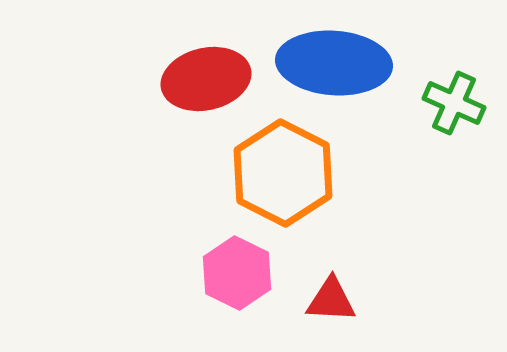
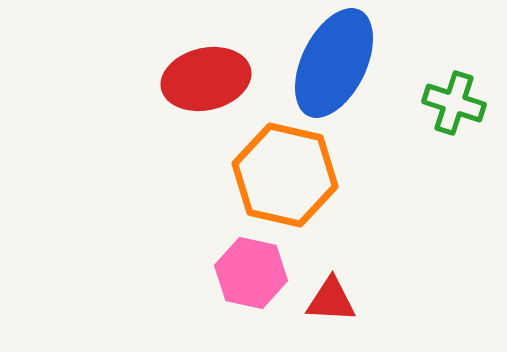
blue ellipse: rotated 68 degrees counterclockwise
green cross: rotated 6 degrees counterclockwise
orange hexagon: moved 2 px right, 2 px down; rotated 14 degrees counterclockwise
pink hexagon: moved 14 px right; rotated 14 degrees counterclockwise
